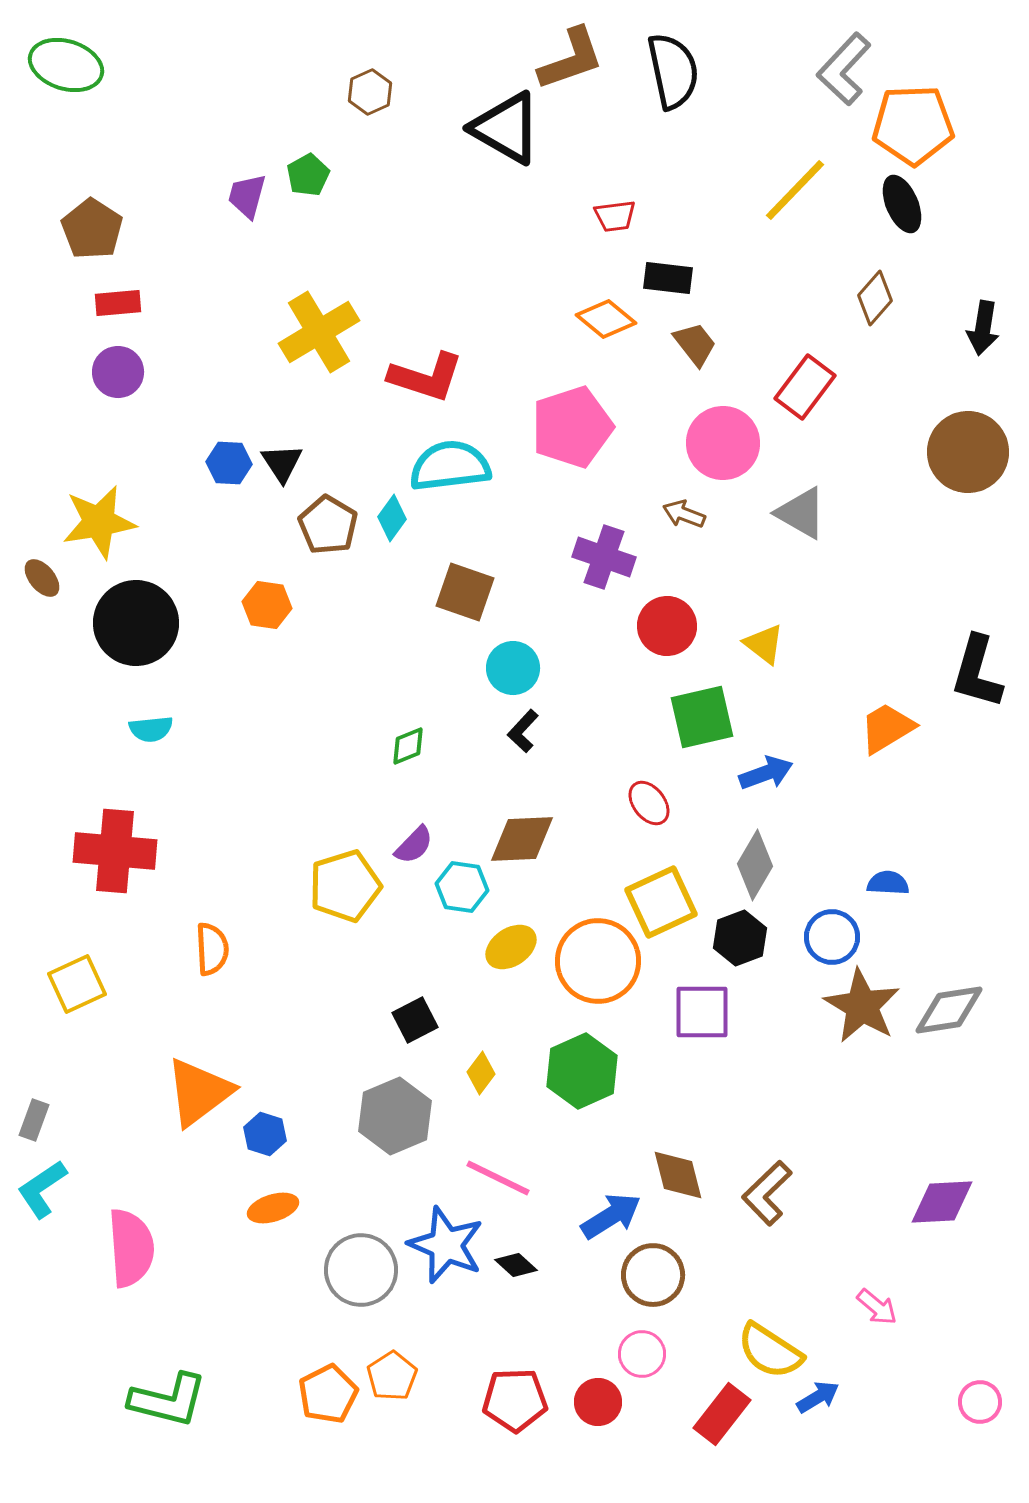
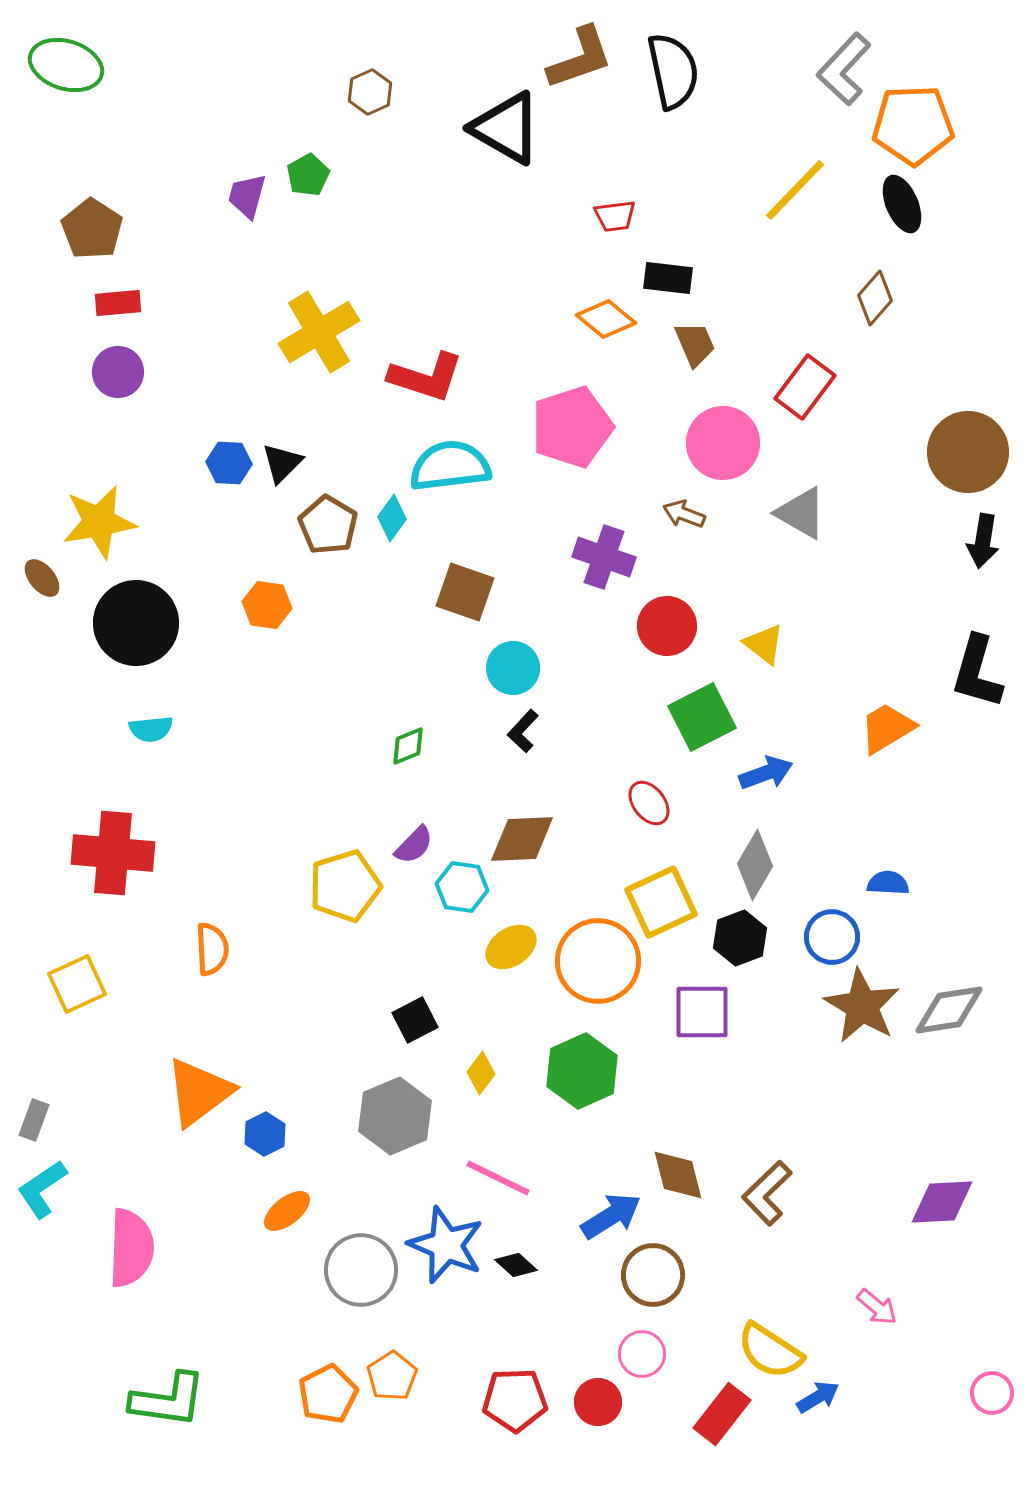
brown L-shape at (571, 59): moved 9 px right, 1 px up
black arrow at (983, 328): moved 213 px down
brown trapezoid at (695, 344): rotated 15 degrees clockwise
black triangle at (282, 463): rotated 18 degrees clockwise
green square at (702, 717): rotated 14 degrees counterclockwise
red cross at (115, 851): moved 2 px left, 2 px down
blue hexagon at (265, 1134): rotated 15 degrees clockwise
orange ellipse at (273, 1208): moved 14 px right, 3 px down; rotated 21 degrees counterclockwise
pink semicircle at (131, 1248): rotated 6 degrees clockwise
green L-shape at (168, 1400): rotated 6 degrees counterclockwise
pink circle at (980, 1402): moved 12 px right, 9 px up
